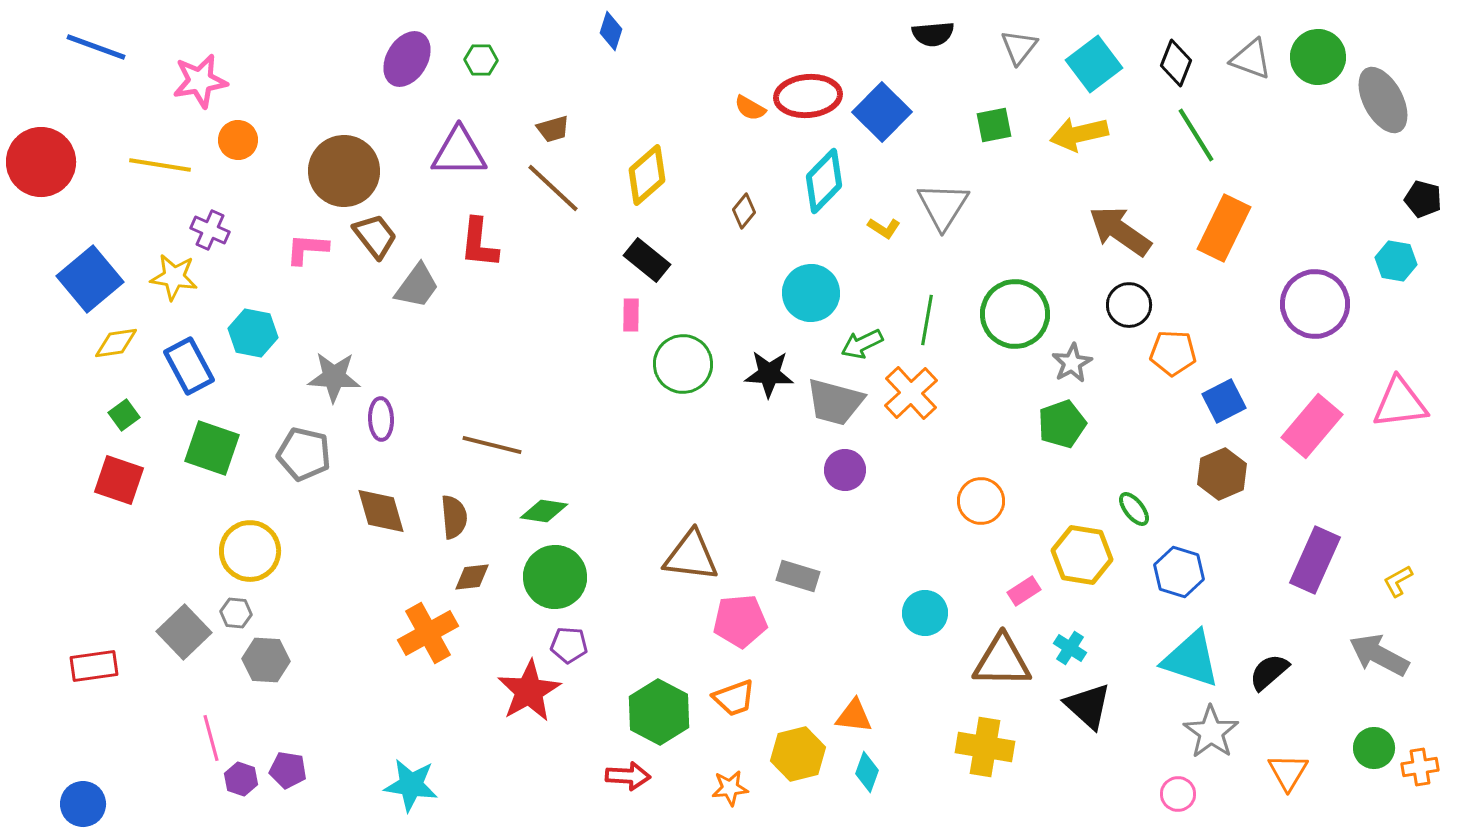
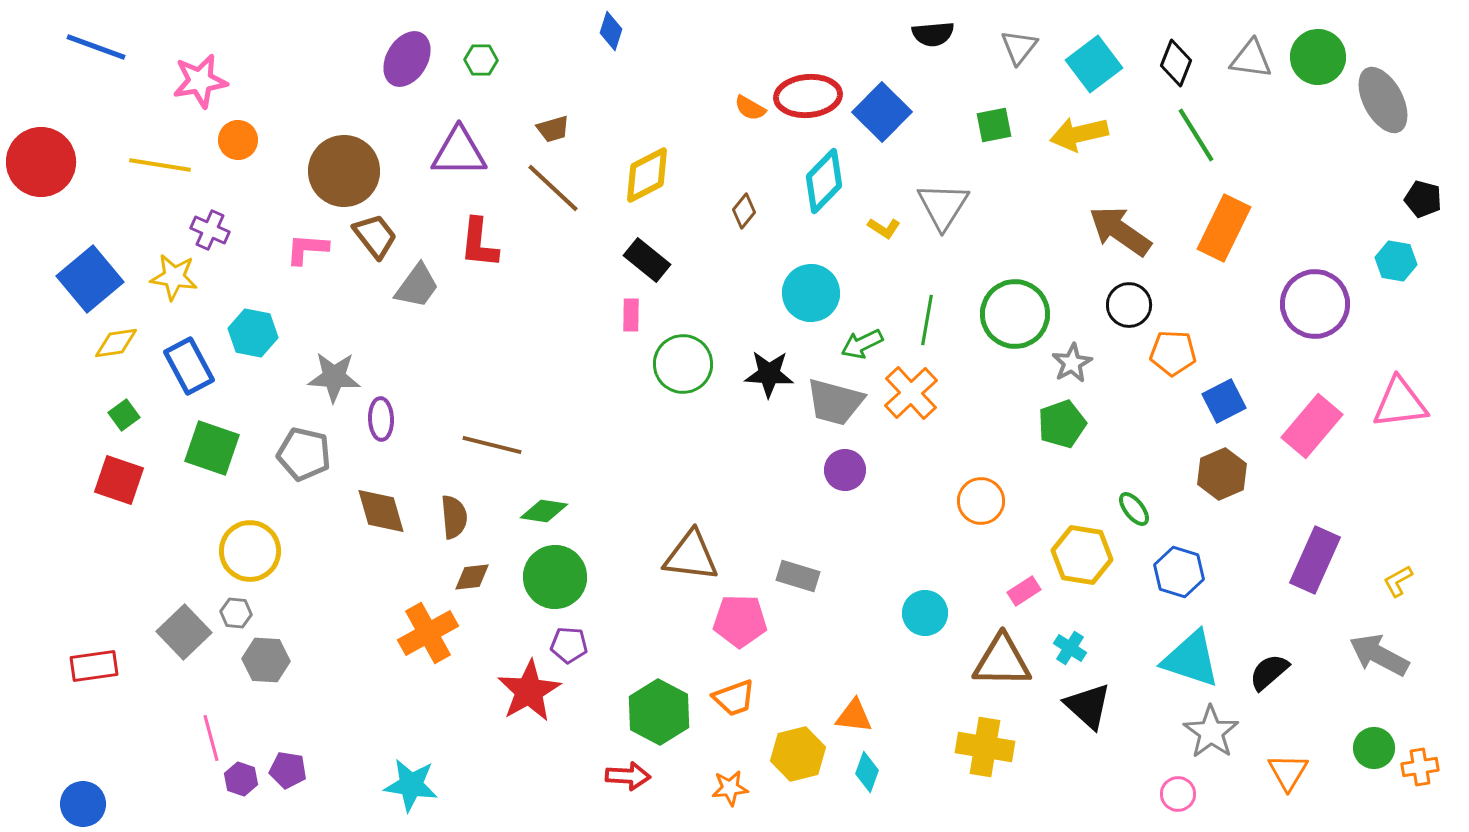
gray triangle at (1251, 59): rotated 12 degrees counterclockwise
yellow diamond at (647, 175): rotated 14 degrees clockwise
pink pentagon at (740, 621): rotated 6 degrees clockwise
